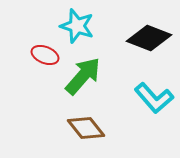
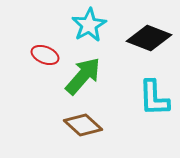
cyan star: moved 12 px right, 1 px up; rotated 24 degrees clockwise
cyan L-shape: rotated 39 degrees clockwise
brown diamond: moved 3 px left, 3 px up; rotated 9 degrees counterclockwise
